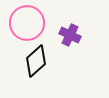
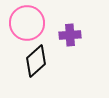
purple cross: rotated 30 degrees counterclockwise
